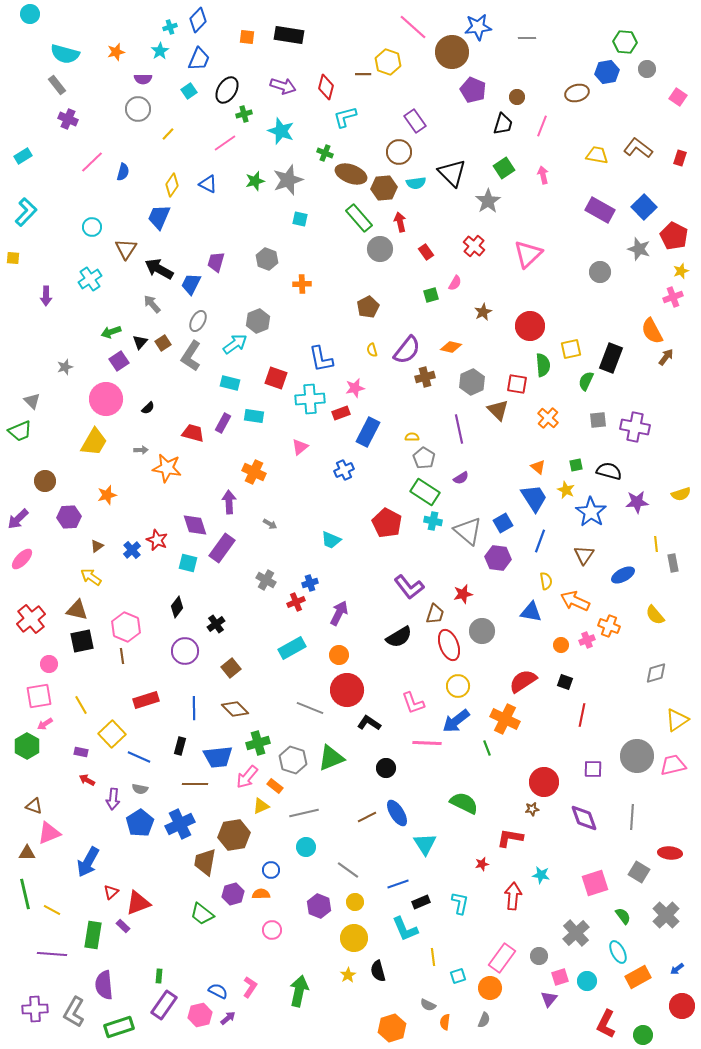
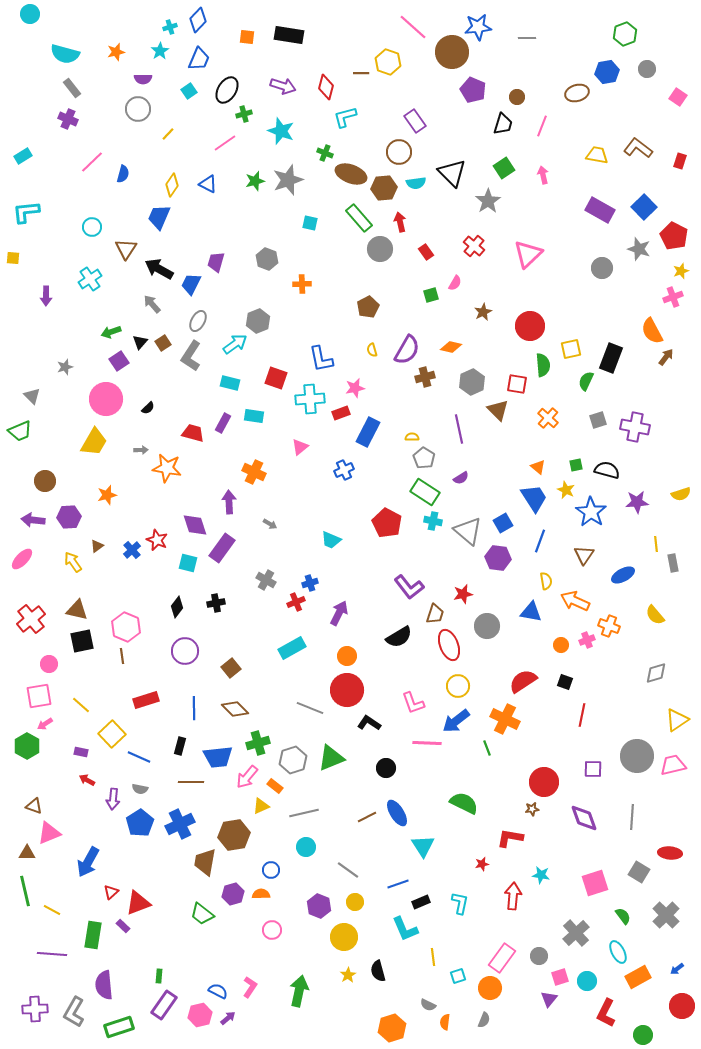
green hexagon at (625, 42): moved 8 px up; rotated 25 degrees counterclockwise
brown line at (363, 74): moved 2 px left, 1 px up
gray rectangle at (57, 85): moved 15 px right, 3 px down
red rectangle at (680, 158): moved 3 px down
blue semicircle at (123, 172): moved 2 px down
cyan L-shape at (26, 212): rotated 140 degrees counterclockwise
cyan square at (300, 219): moved 10 px right, 4 px down
gray circle at (600, 272): moved 2 px right, 4 px up
purple semicircle at (407, 350): rotated 8 degrees counterclockwise
gray triangle at (32, 401): moved 5 px up
gray square at (598, 420): rotated 12 degrees counterclockwise
black semicircle at (609, 471): moved 2 px left, 1 px up
purple arrow at (18, 519): moved 15 px right, 1 px down; rotated 50 degrees clockwise
yellow arrow at (91, 577): moved 18 px left, 15 px up; rotated 20 degrees clockwise
black cross at (216, 624): moved 21 px up; rotated 24 degrees clockwise
gray circle at (482, 631): moved 5 px right, 5 px up
orange circle at (339, 655): moved 8 px right, 1 px down
yellow line at (81, 705): rotated 18 degrees counterclockwise
gray hexagon at (293, 760): rotated 24 degrees clockwise
brown line at (195, 784): moved 4 px left, 2 px up
cyan triangle at (425, 844): moved 2 px left, 2 px down
green line at (25, 894): moved 3 px up
yellow circle at (354, 938): moved 10 px left, 1 px up
red L-shape at (606, 1024): moved 11 px up
